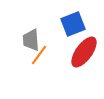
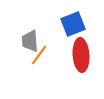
gray trapezoid: moved 1 px left, 1 px down
red ellipse: moved 3 px left, 3 px down; rotated 40 degrees counterclockwise
